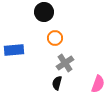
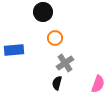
black circle: moved 1 px left
